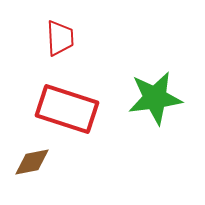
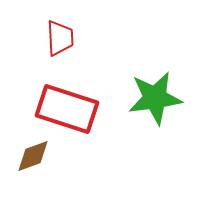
brown diamond: moved 1 px right, 6 px up; rotated 9 degrees counterclockwise
